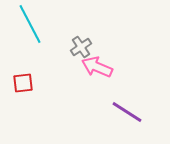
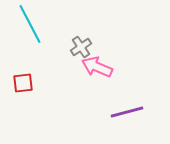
purple line: rotated 48 degrees counterclockwise
